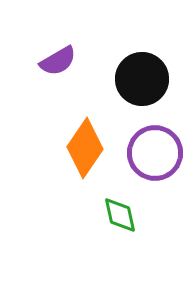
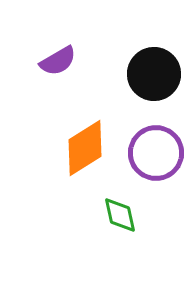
black circle: moved 12 px right, 5 px up
orange diamond: rotated 24 degrees clockwise
purple circle: moved 1 px right
